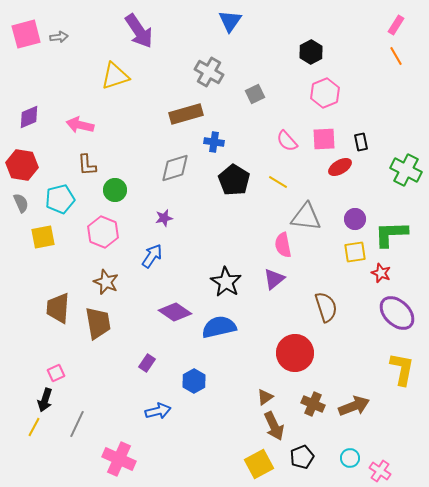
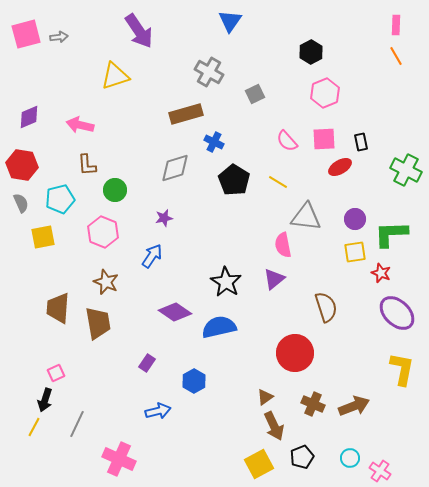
pink rectangle at (396, 25): rotated 30 degrees counterclockwise
blue cross at (214, 142): rotated 18 degrees clockwise
